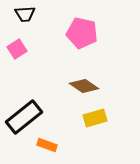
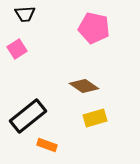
pink pentagon: moved 12 px right, 5 px up
black rectangle: moved 4 px right, 1 px up
